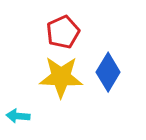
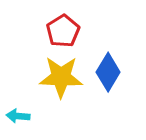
red pentagon: moved 1 px up; rotated 8 degrees counterclockwise
